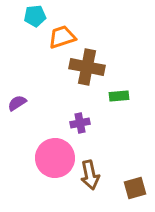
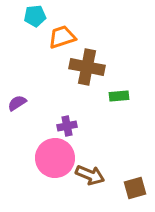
purple cross: moved 13 px left, 3 px down
brown arrow: rotated 56 degrees counterclockwise
